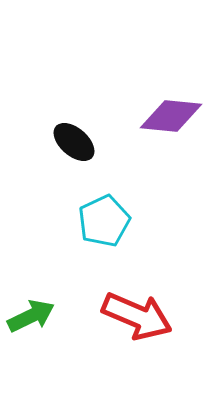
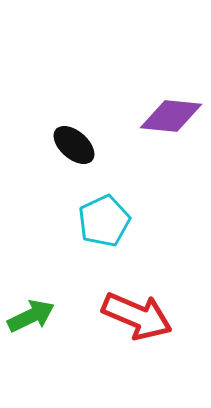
black ellipse: moved 3 px down
